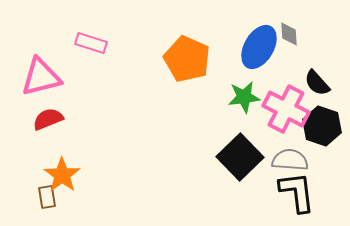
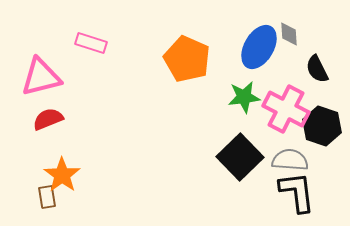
black semicircle: moved 14 px up; rotated 16 degrees clockwise
